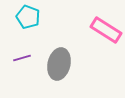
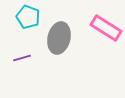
pink rectangle: moved 2 px up
gray ellipse: moved 26 px up
